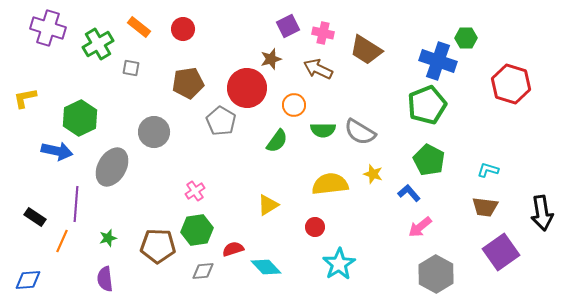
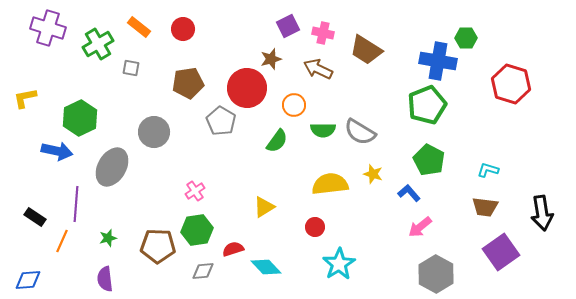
blue cross at (438, 61): rotated 9 degrees counterclockwise
yellow triangle at (268, 205): moved 4 px left, 2 px down
